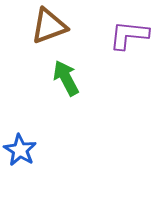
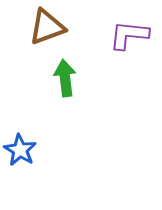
brown triangle: moved 2 px left, 1 px down
green arrow: moved 1 px left; rotated 21 degrees clockwise
